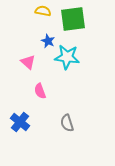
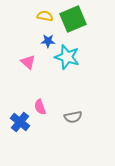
yellow semicircle: moved 2 px right, 5 px down
green square: rotated 16 degrees counterclockwise
blue star: rotated 24 degrees counterclockwise
cyan star: rotated 10 degrees clockwise
pink semicircle: moved 16 px down
gray semicircle: moved 6 px right, 6 px up; rotated 84 degrees counterclockwise
